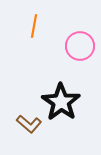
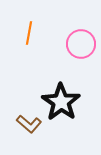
orange line: moved 5 px left, 7 px down
pink circle: moved 1 px right, 2 px up
